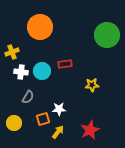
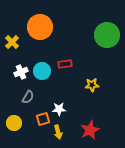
yellow cross: moved 10 px up; rotated 24 degrees counterclockwise
white cross: rotated 32 degrees counterclockwise
yellow arrow: rotated 128 degrees clockwise
